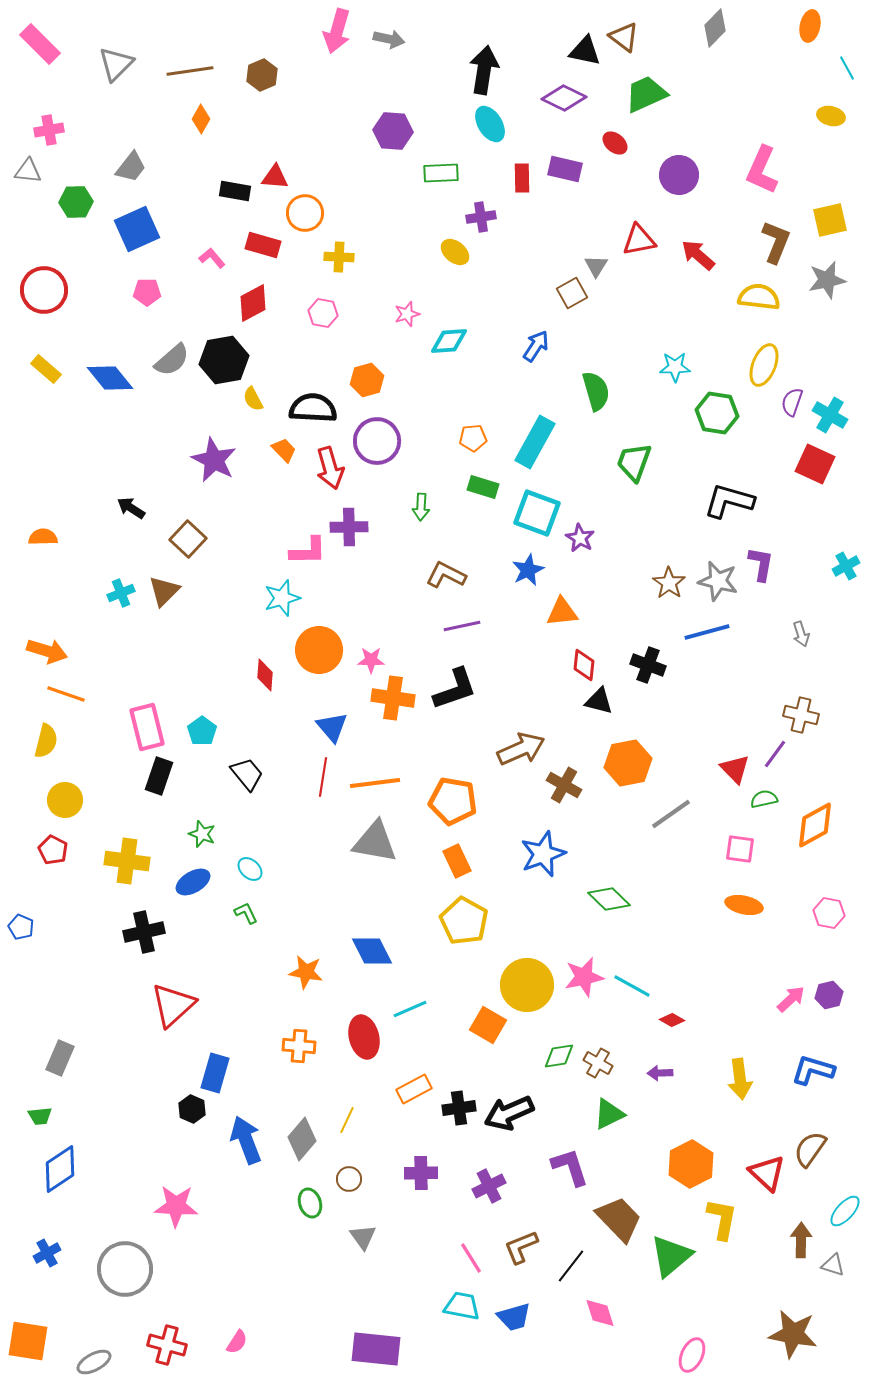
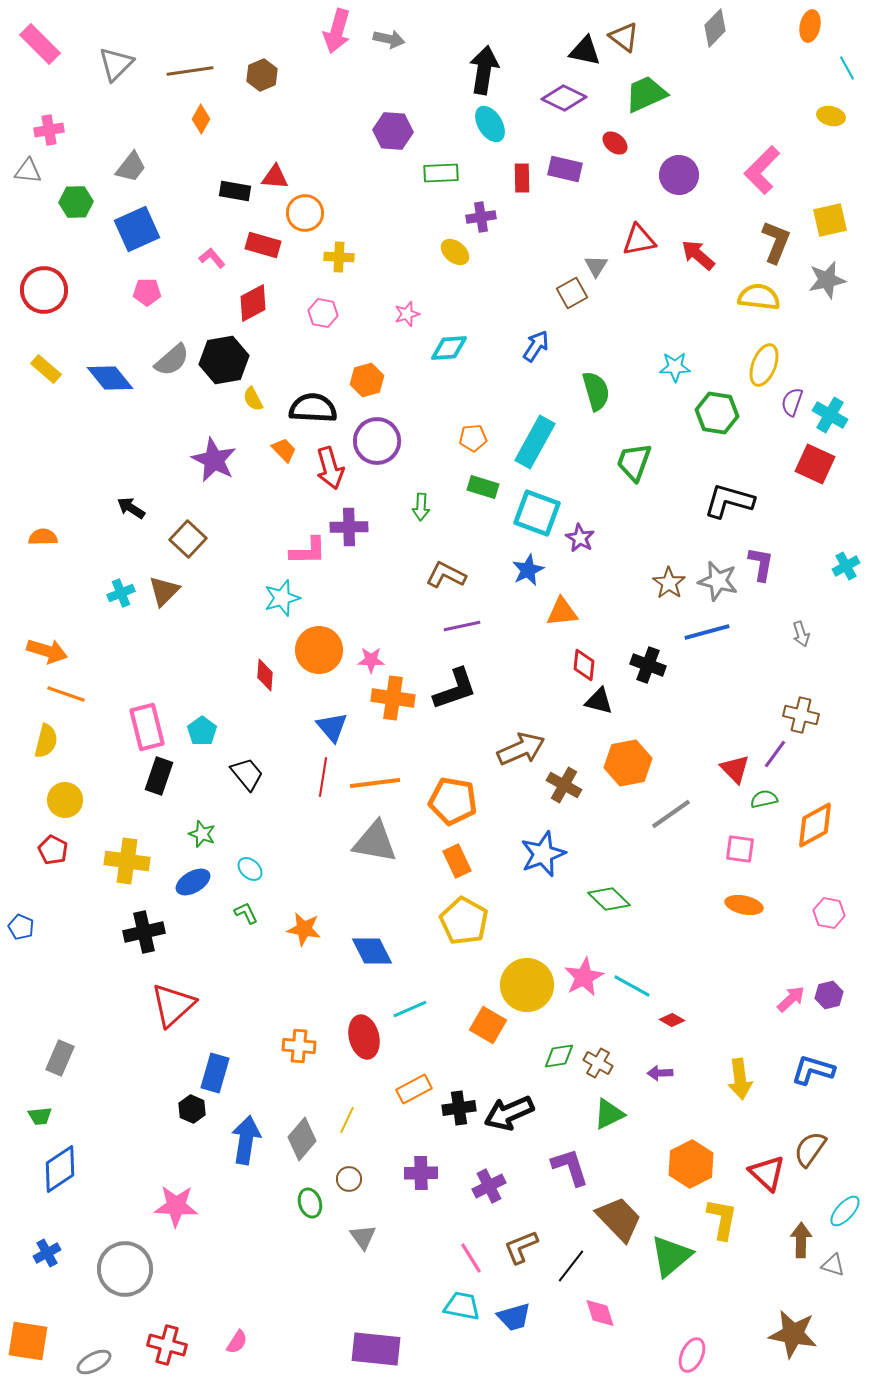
pink L-shape at (762, 170): rotated 21 degrees clockwise
cyan diamond at (449, 341): moved 7 px down
orange star at (306, 972): moved 2 px left, 43 px up
pink star at (584, 977): rotated 15 degrees counterclockwise
blue arrow at (246, 1140): rotated 30 degrees clockwise
